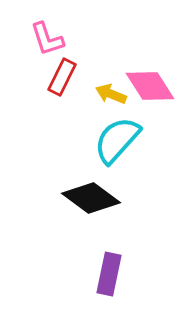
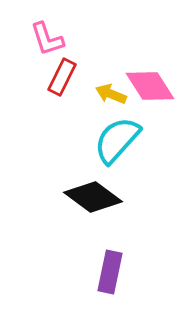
black diamond: moved 2 px right, 1 px up
purple rectangle: moved 1 px right, 2 px up
